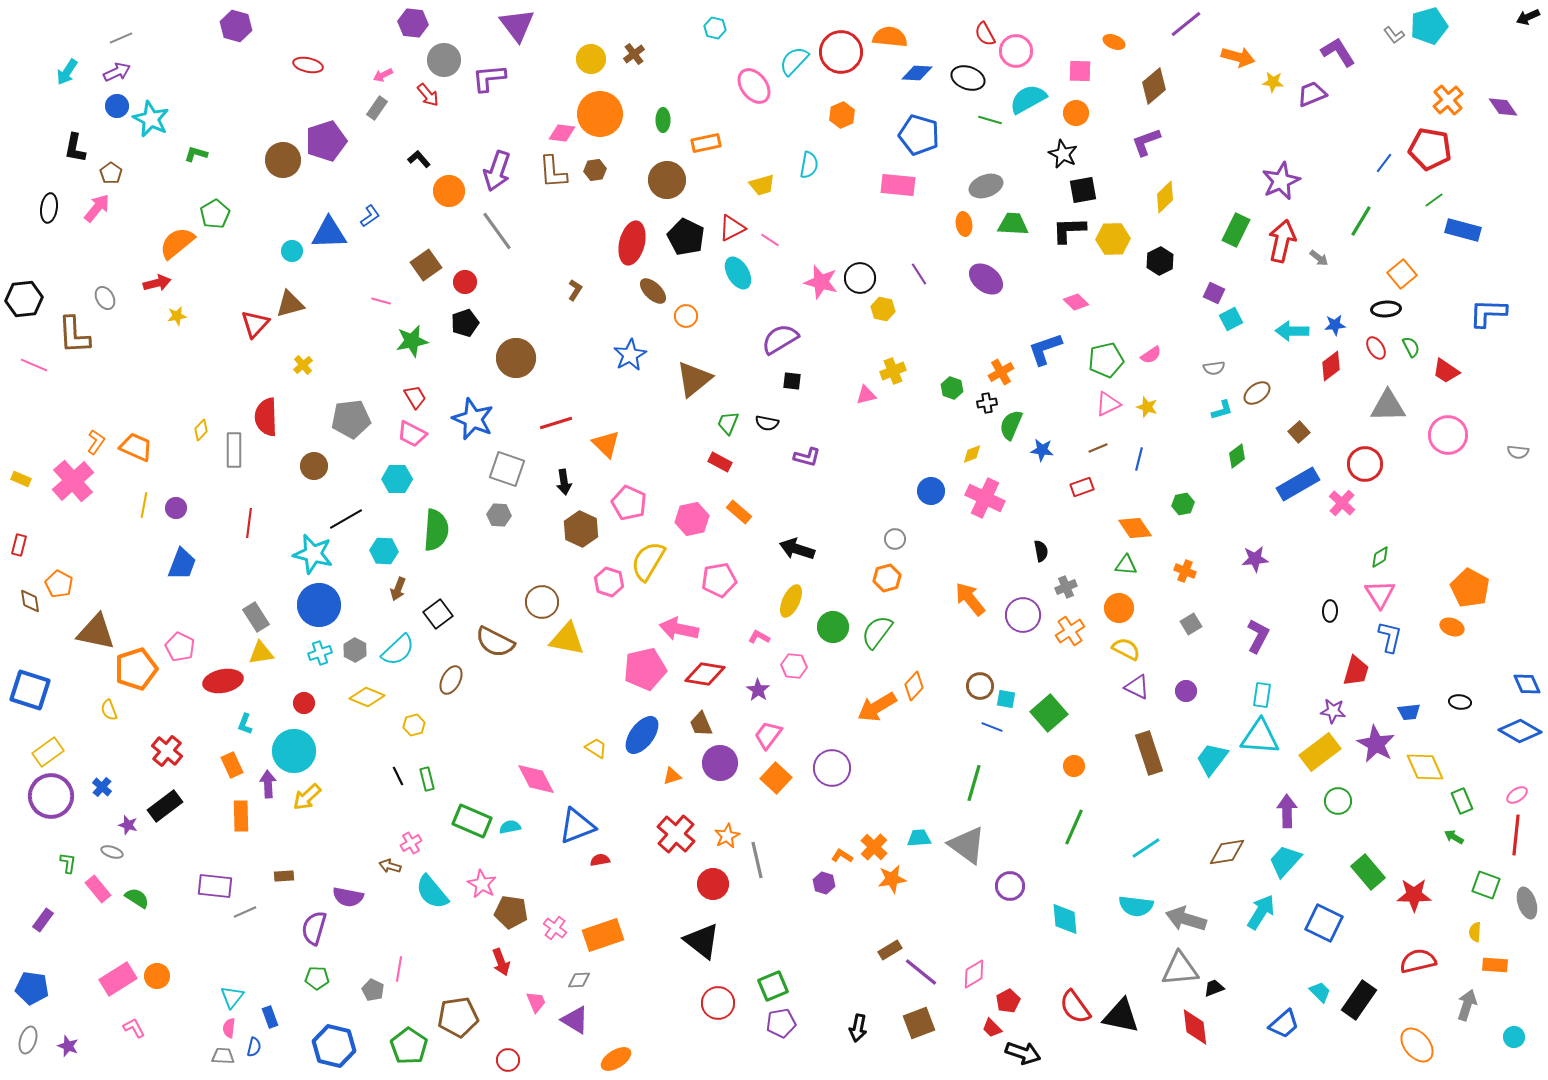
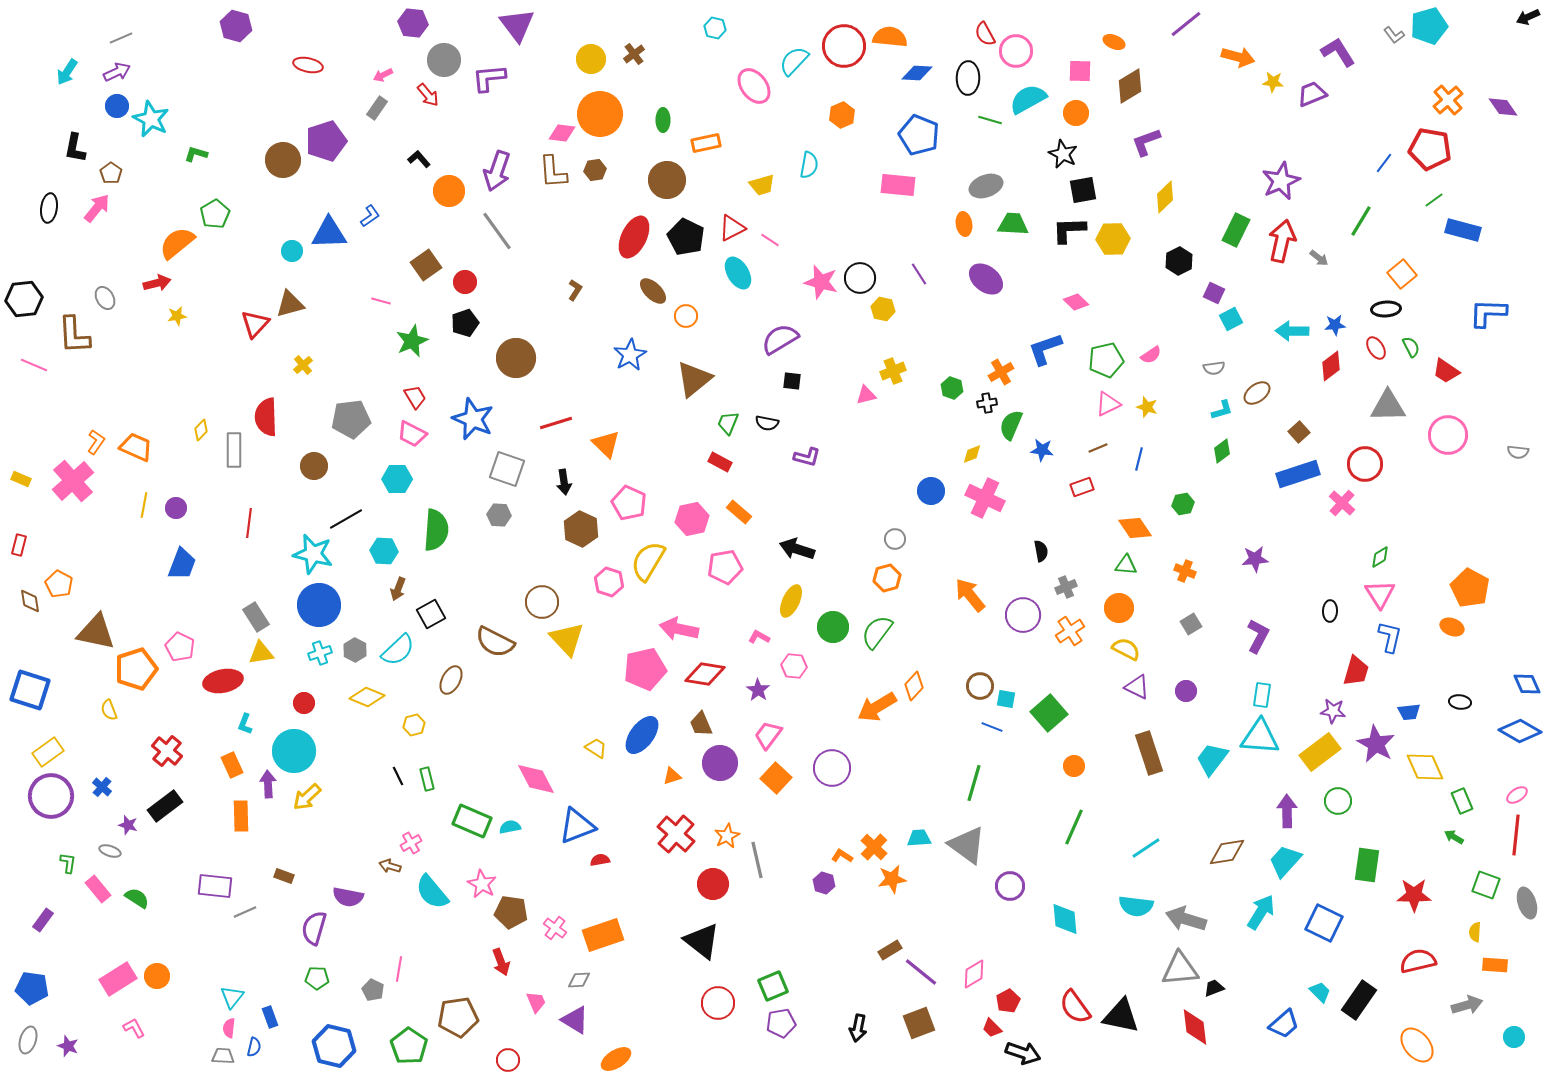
red circle at (841, 52): moved 3 px right, 6 px up
black ellipse at (968, 78): rotated 72 degrees clockwise
brown diamond at (1154, 86): moved 24 px left; rotated 9 degrees clockwise
blue pentagon at (919, 135): rotated 6 degrees clockwise
red ellipse at (632, 243): moved 2 px right, 6 px up; rotated 12 degrees clockwise
black hexagon at (1160, 261): moved 19 px right
green star at (412, 341): rotated 12 degrees counterclockwise
green diamond at (1237, 456): moved 15 px left, 5 px up
blue rectangle at (1298, 484): moved 10 px up; rotated 12 degrees clockwise
pink pentagon at (719, 580): moved 6 px right, 13 px up
orange arrow at (970, 599): moved 4 px up
black square at (438, 614): moved 7 px left; rotated 8 degrees clockwise
yellow triangle at (567, 639): rotated 36 degrees clockwise
gray ellipse at (112, 852): moved 2 px left, 1 px up
green rectangle at (1368, 872): moved 1 px left, 7 px up; rotated 48 degrees clockwise
brown rectangle at (284, 876): rotated 24 degrees clockwise
gray arrow at (1467, 1005): rotated 56 degrees clockwise
